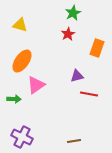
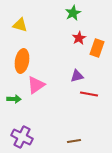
red star: moved 11 px right, 4 px down
orange ellipse: rotated 25 degrees counterclockwise
